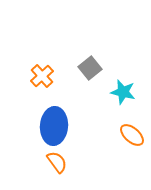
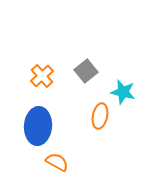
gray square: moved 4 px left, 3 px down
blue ellipse: moved 16 px left
orange ellipse: moved 32 px left, 19 px up; rotated 60 degrees clockwise
orange semicircle: rotated 25 degrees counterclockwise
